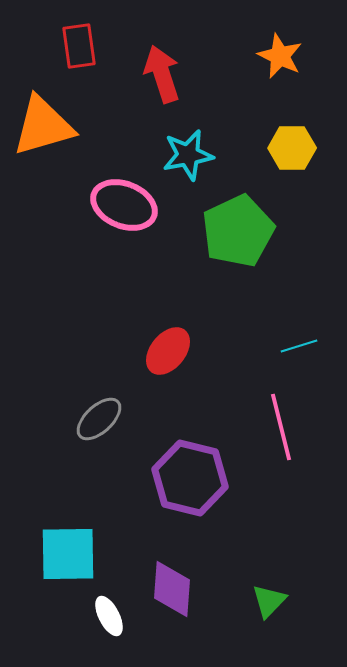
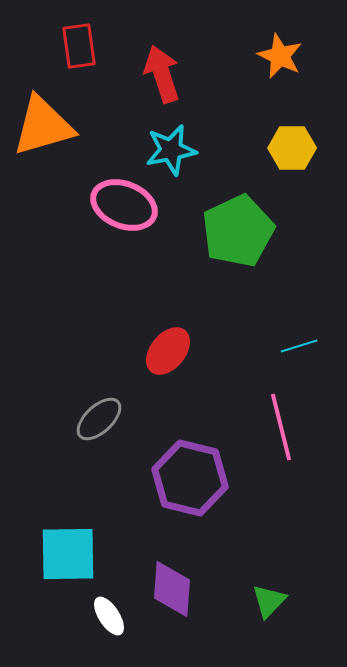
cyan star: moved 17 px left, 5 px up
white ellipse: rotated 6 degrees counterclockwise
